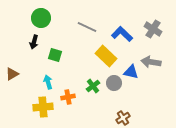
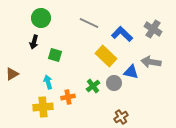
gray line: moved 2 px right, 4 px up
brown cross: moved 2 px left, 1 px up
